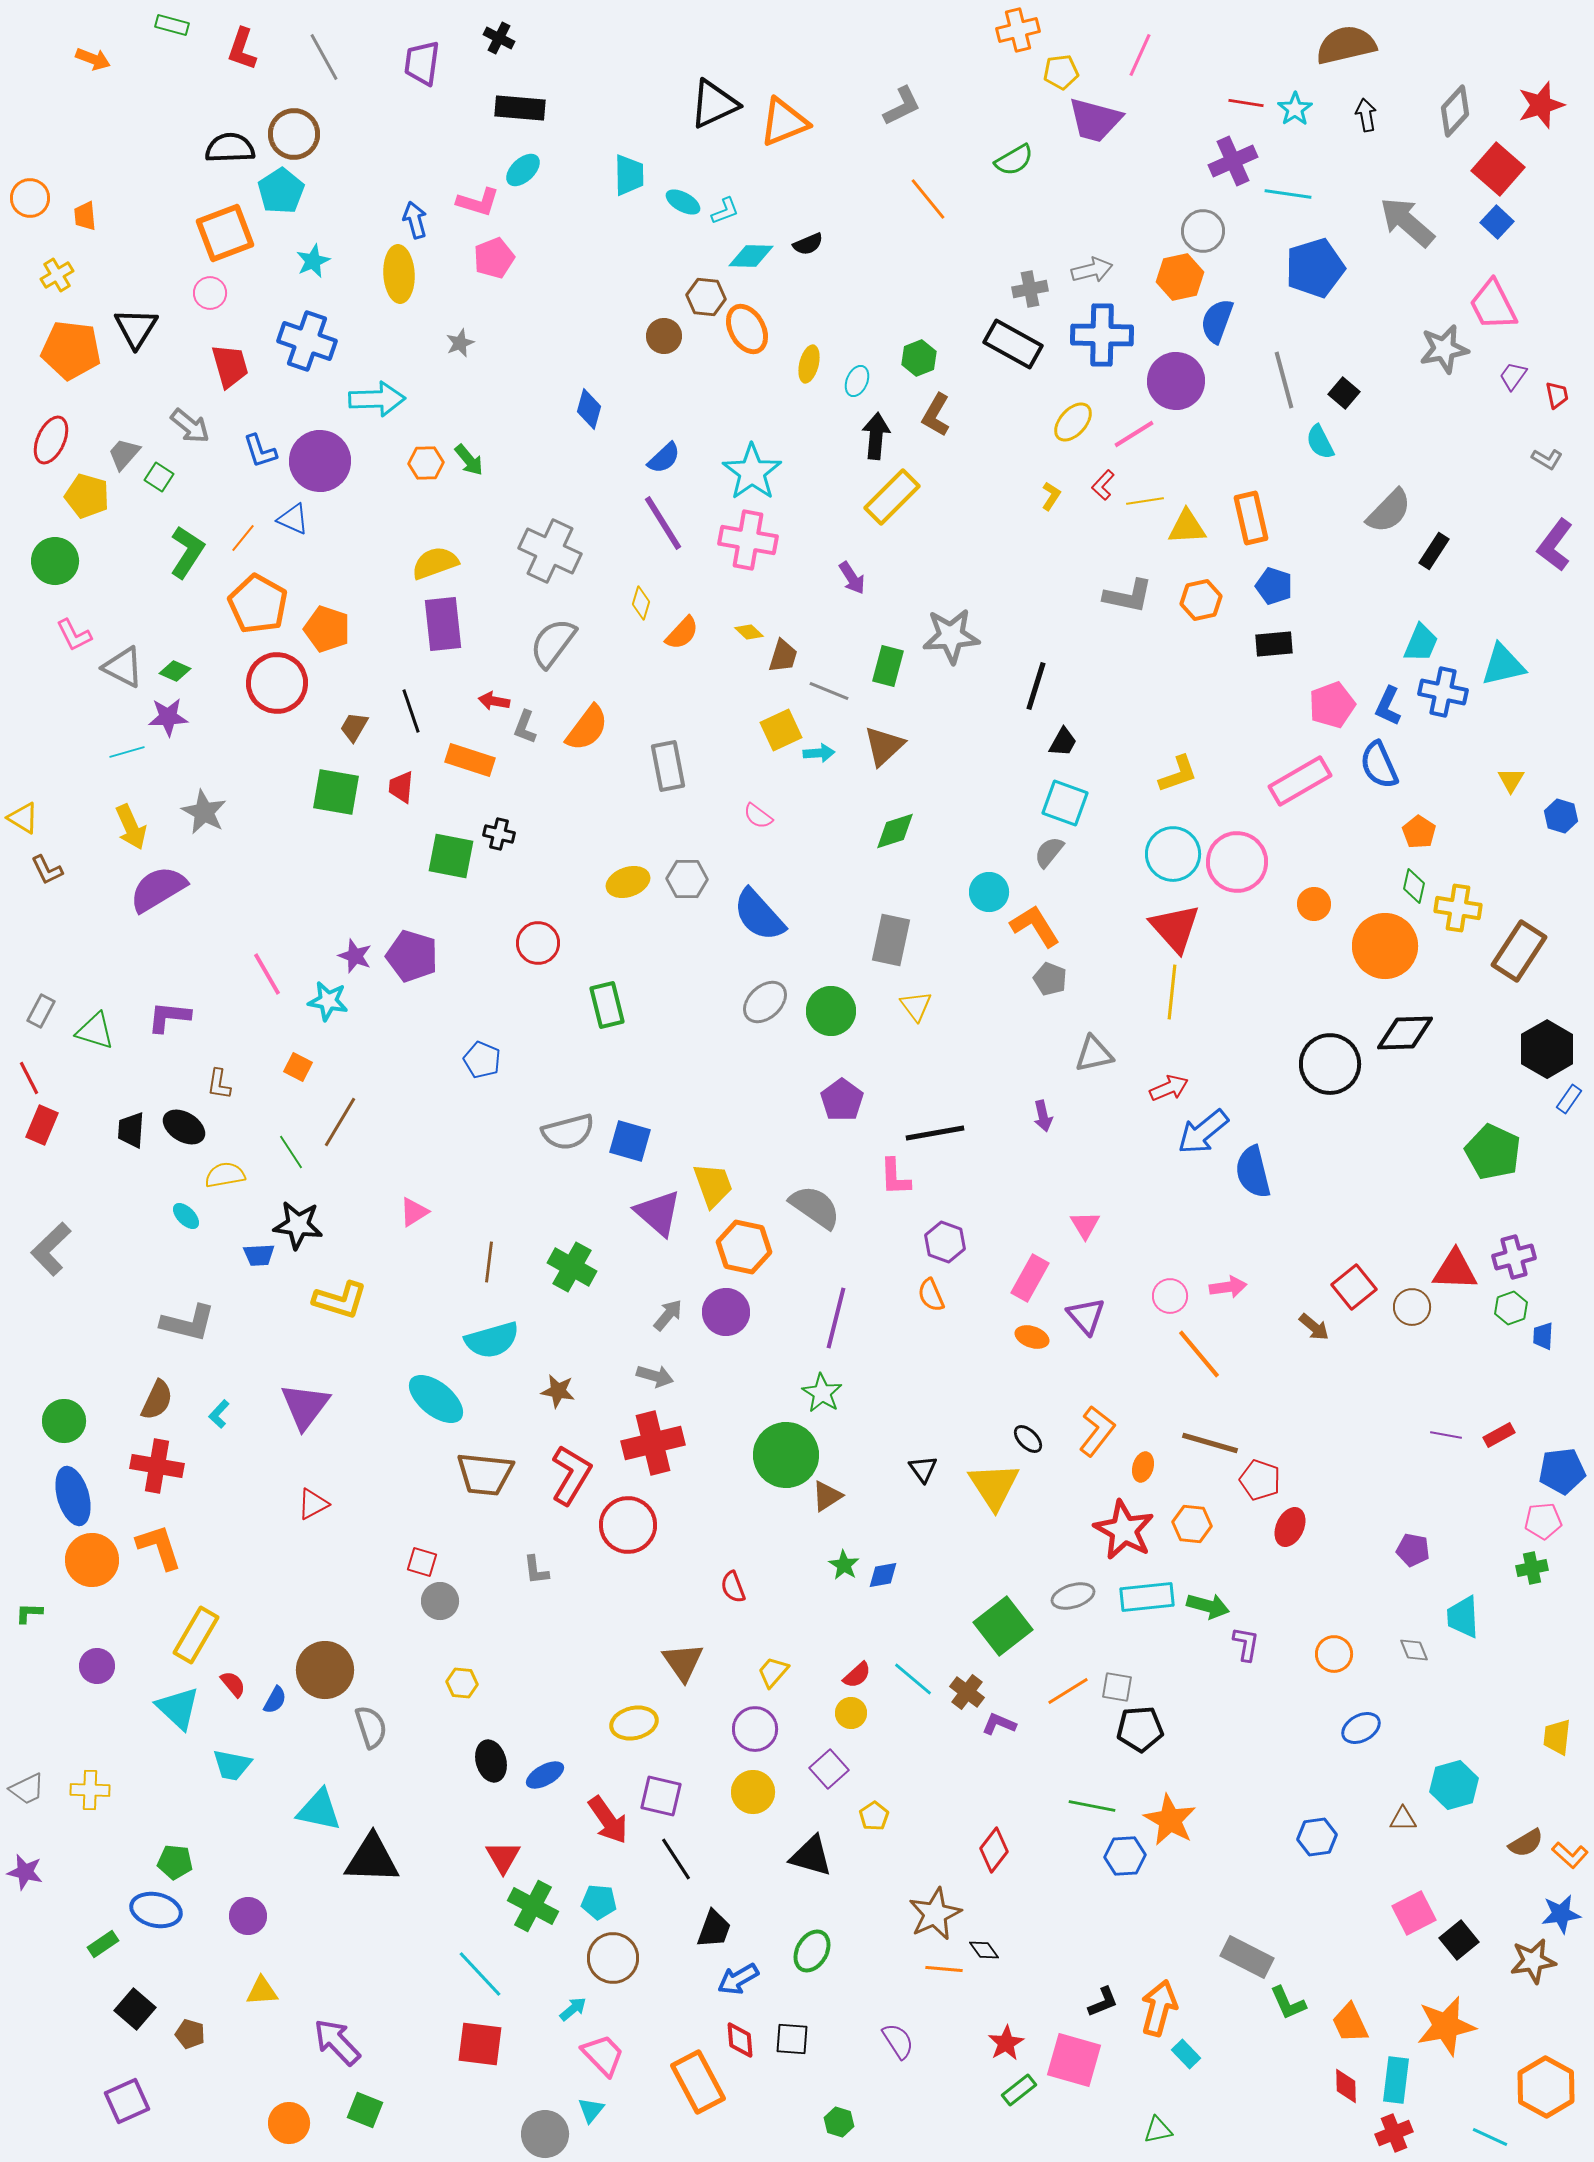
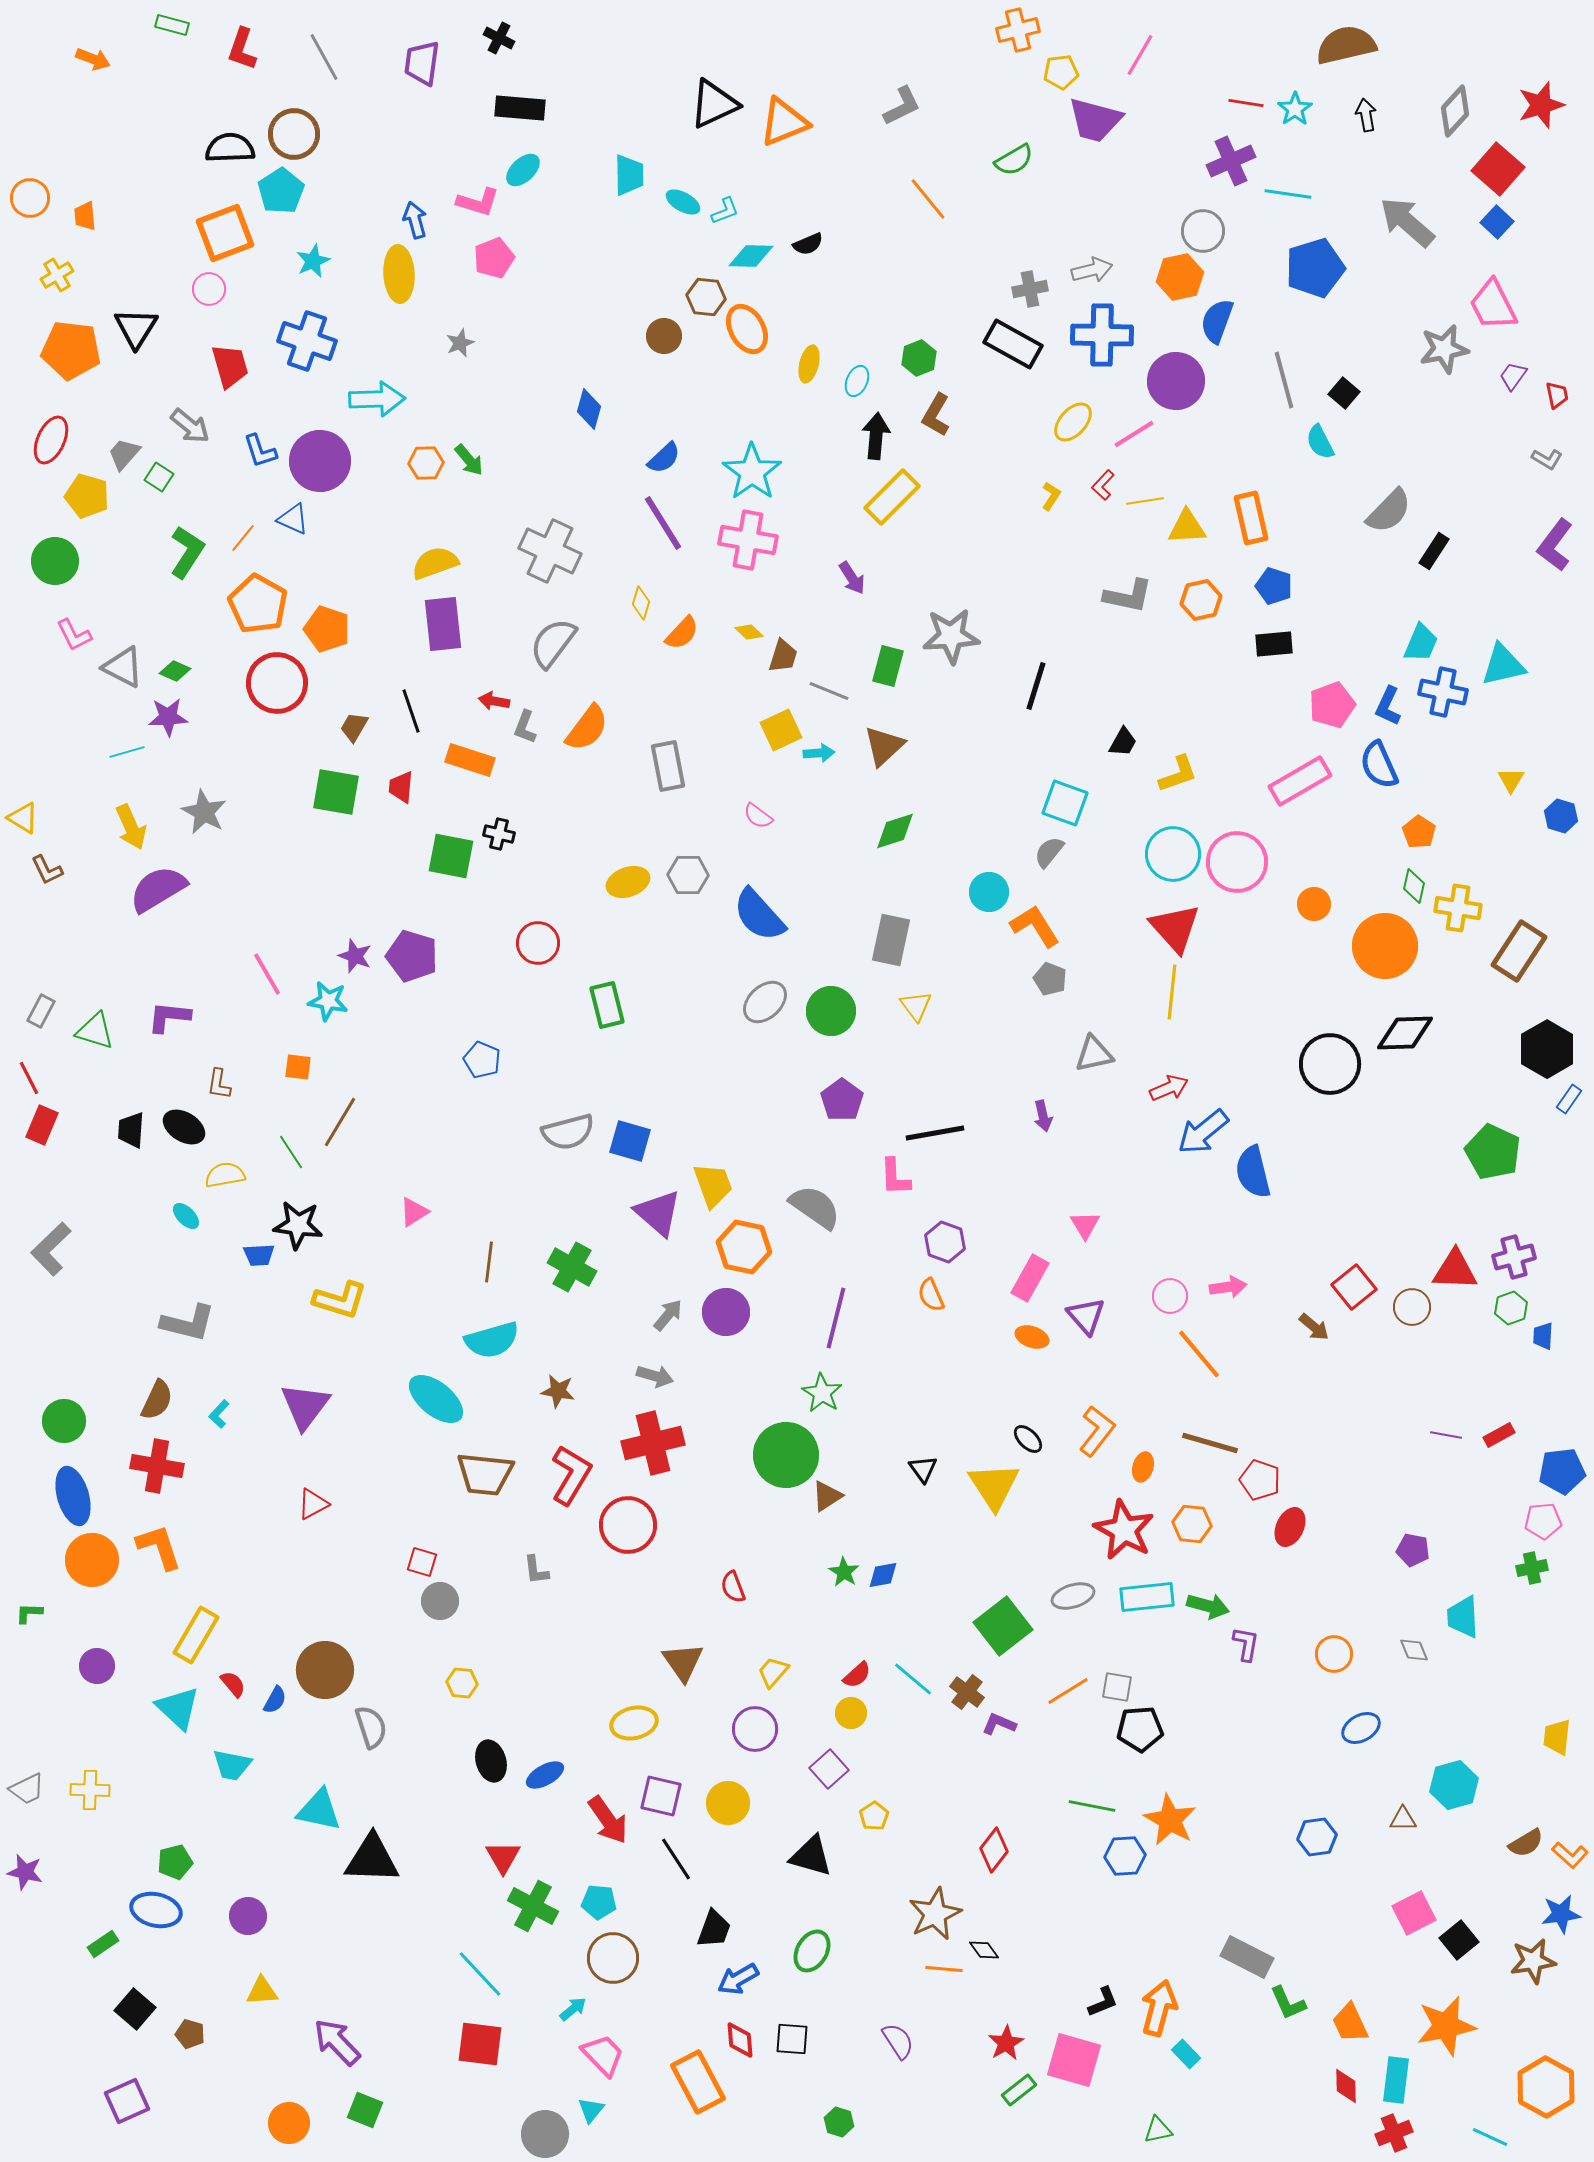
pink line at (1140, 55): rotated 6 degrees clockwise
purple cross at (1233, 161): moved 2 px left
pink circle at (210, 293): moved 1 px left, 4 px up
black trapezoid at (1063, 742): moved 60 px right
gray hexagon at (687, 879): moved 1 px right, 4 px up
orange square at (298, 1067): rotated 20 degrees counterclockwise
green star at (844, 1565): moved 7 px down
yellow circle at (753, 1792): moved 25 px left, 11 px down
green pentagon at (175, 1862): rotated 20 degrees counterclockwise
